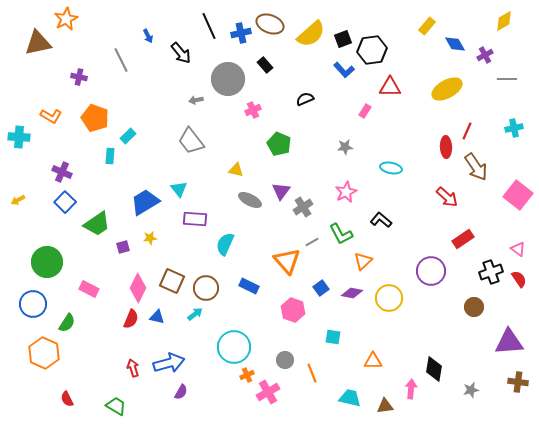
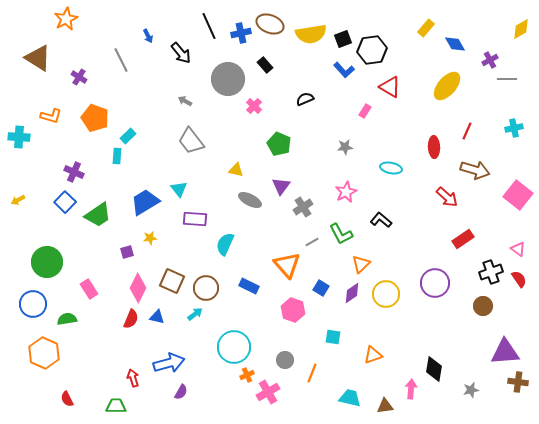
yellow diamond at (504, 21): moved 17 px right, 8 px down
yellow rectangle at (427, 26): moved 1 px left, 2 px down
yellow semicircle at (311, 34): rotated 32 degrees clockwise
brown triangle at (38, 43): moved 15 px down; rotated 44 degrees clockwise
purple cross at (485, 55): moved 5 px right, 5 px down
purple cross at (79, 77): rotated 21 degrees clockwise
red triangle at (390, 87): rotated 30 degrees clockwise
yellow ellipse at (447, 89): moved 3 px up; rotated 20 degrees counterclockwise
gray arrow at (196, 100): moved 11 px left, 1 px down; rotated 40 degrees clockwise
pink cross at (253, 110): moved 1 px right, 4 px up; rotated 21 degrees counterclockwise
orange L-shape at (51, 116): rotated 15 degrees counterclockwise
red ellipse at (446, 147): moved 12 px left
cyan rectangle at (110, 156): moved 7 px right
brown arrow at (476, 167): moved 1 px left, 3 px down; rotated 40 degrees counterclockwise
purple cross at (62, 172): moved 12 px right
purple triangle at (281, 191): moved 5 px up
green trapezoid at (97, 224): moved 1 px right, 9 px up
purple square at (123, 247): moved 4 px right, 5 px down
orange triangle at (287, 261): moved 4 px down
orange triangle at (363, 261): moved 2 px left, 3 px down
purple circle at (431, 271): moved 4 px right, 12 px down
blue square at (321, 288): rotated 21 degrees counterclockwise
pink rectangle at (89, 289): rotated 30 degrees clockwise
purple diamond at (352, 293): rotated 45 degrees counterclockwise
yellow circle at (389, 298): moved 3 px left, 4 px up
brown circle at (474, 307): moved 9 px right, 1 px up
green semicircle at (67, 323): moved 4 px up; rotated 132 degrees counterclockwise
purple triangle at (509, 342): moved 4 px left, 10 px down
orange triangle at (373, 361): moved 6 px up; rotated 18 degrees counterclockwise
red arrow at (133, 368): moved 10 px down
orange line at (312, 373): rotated 42 degrees clockwise
green trapezoid at (116, 406): rotated 30 degrees counterclockwise
